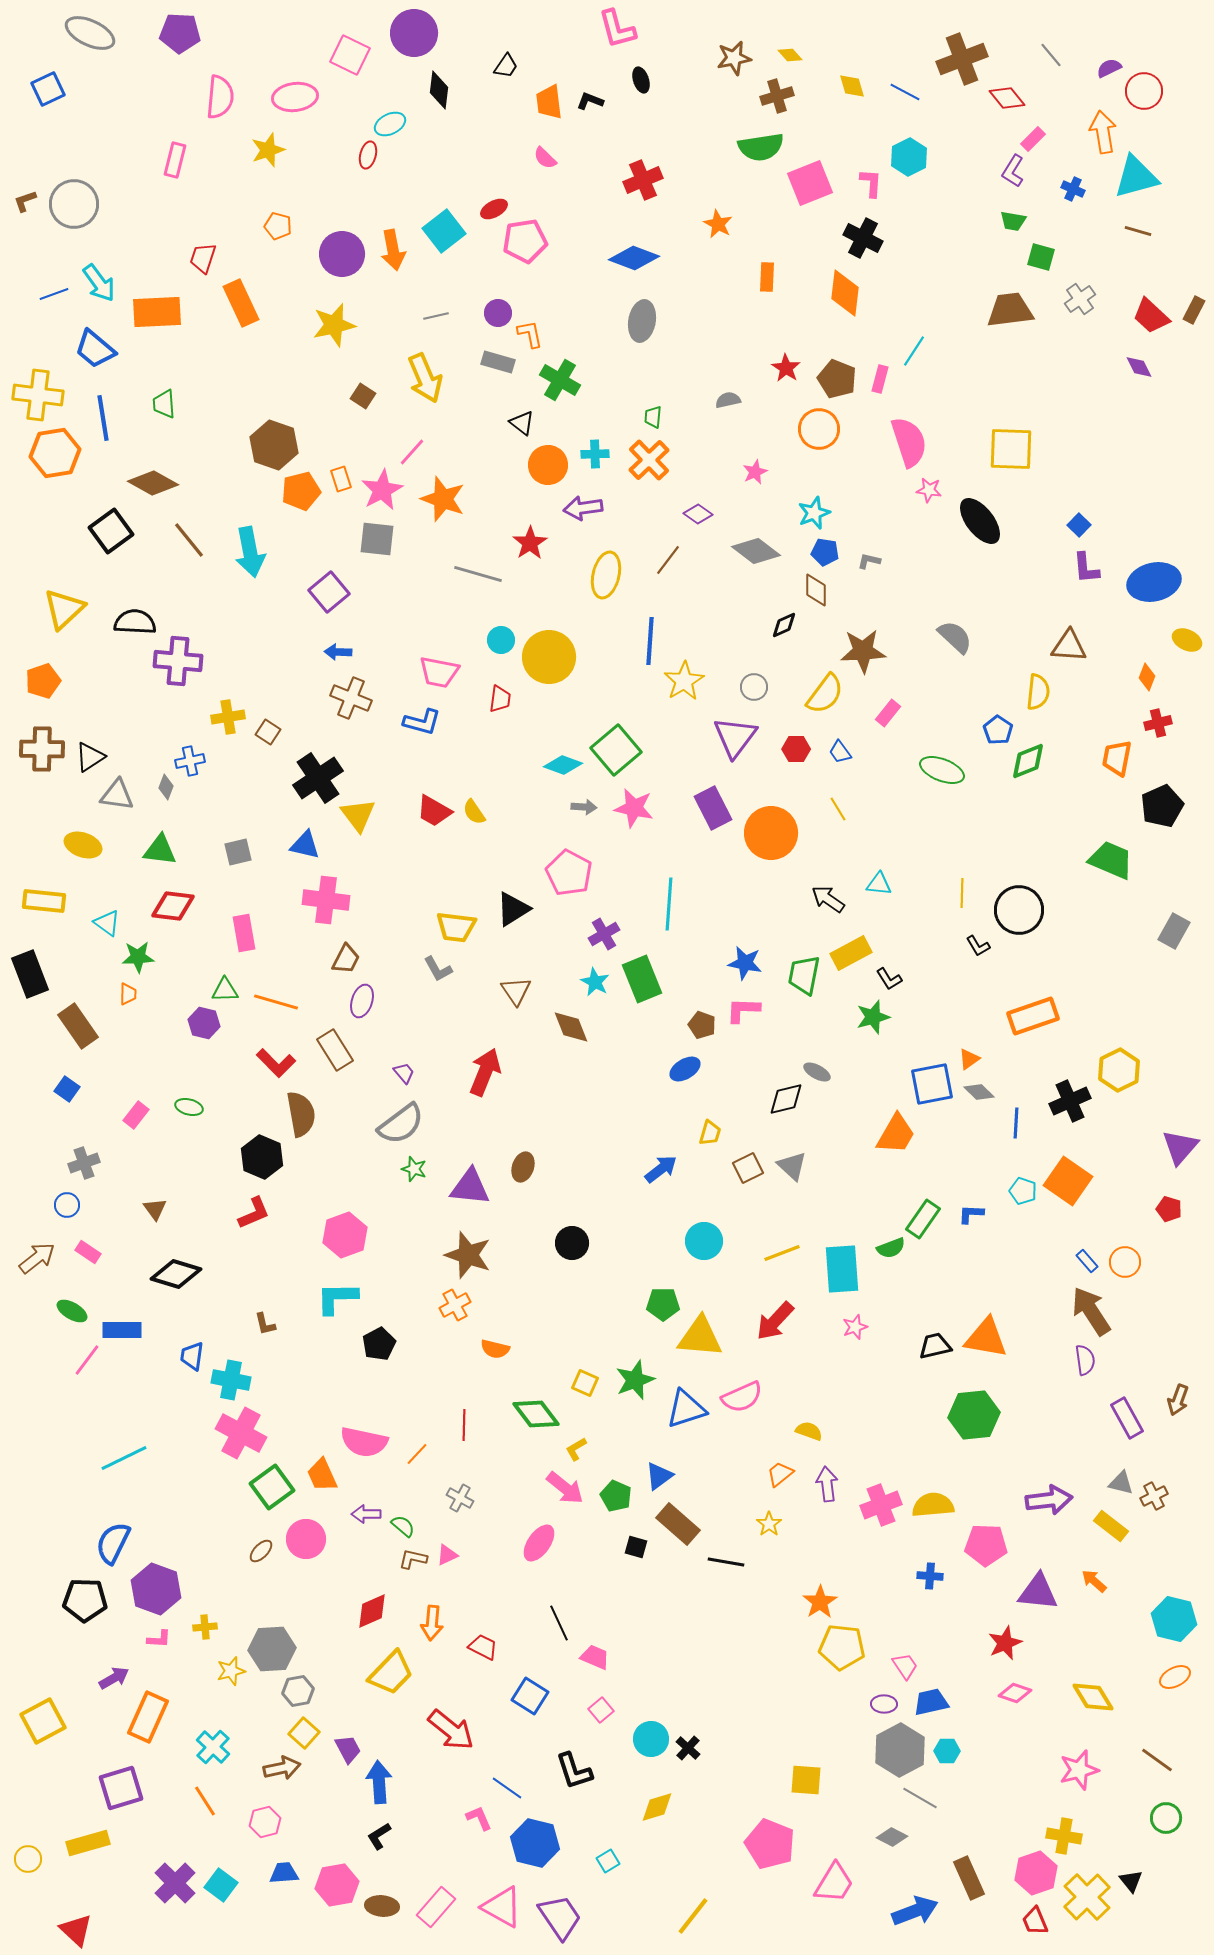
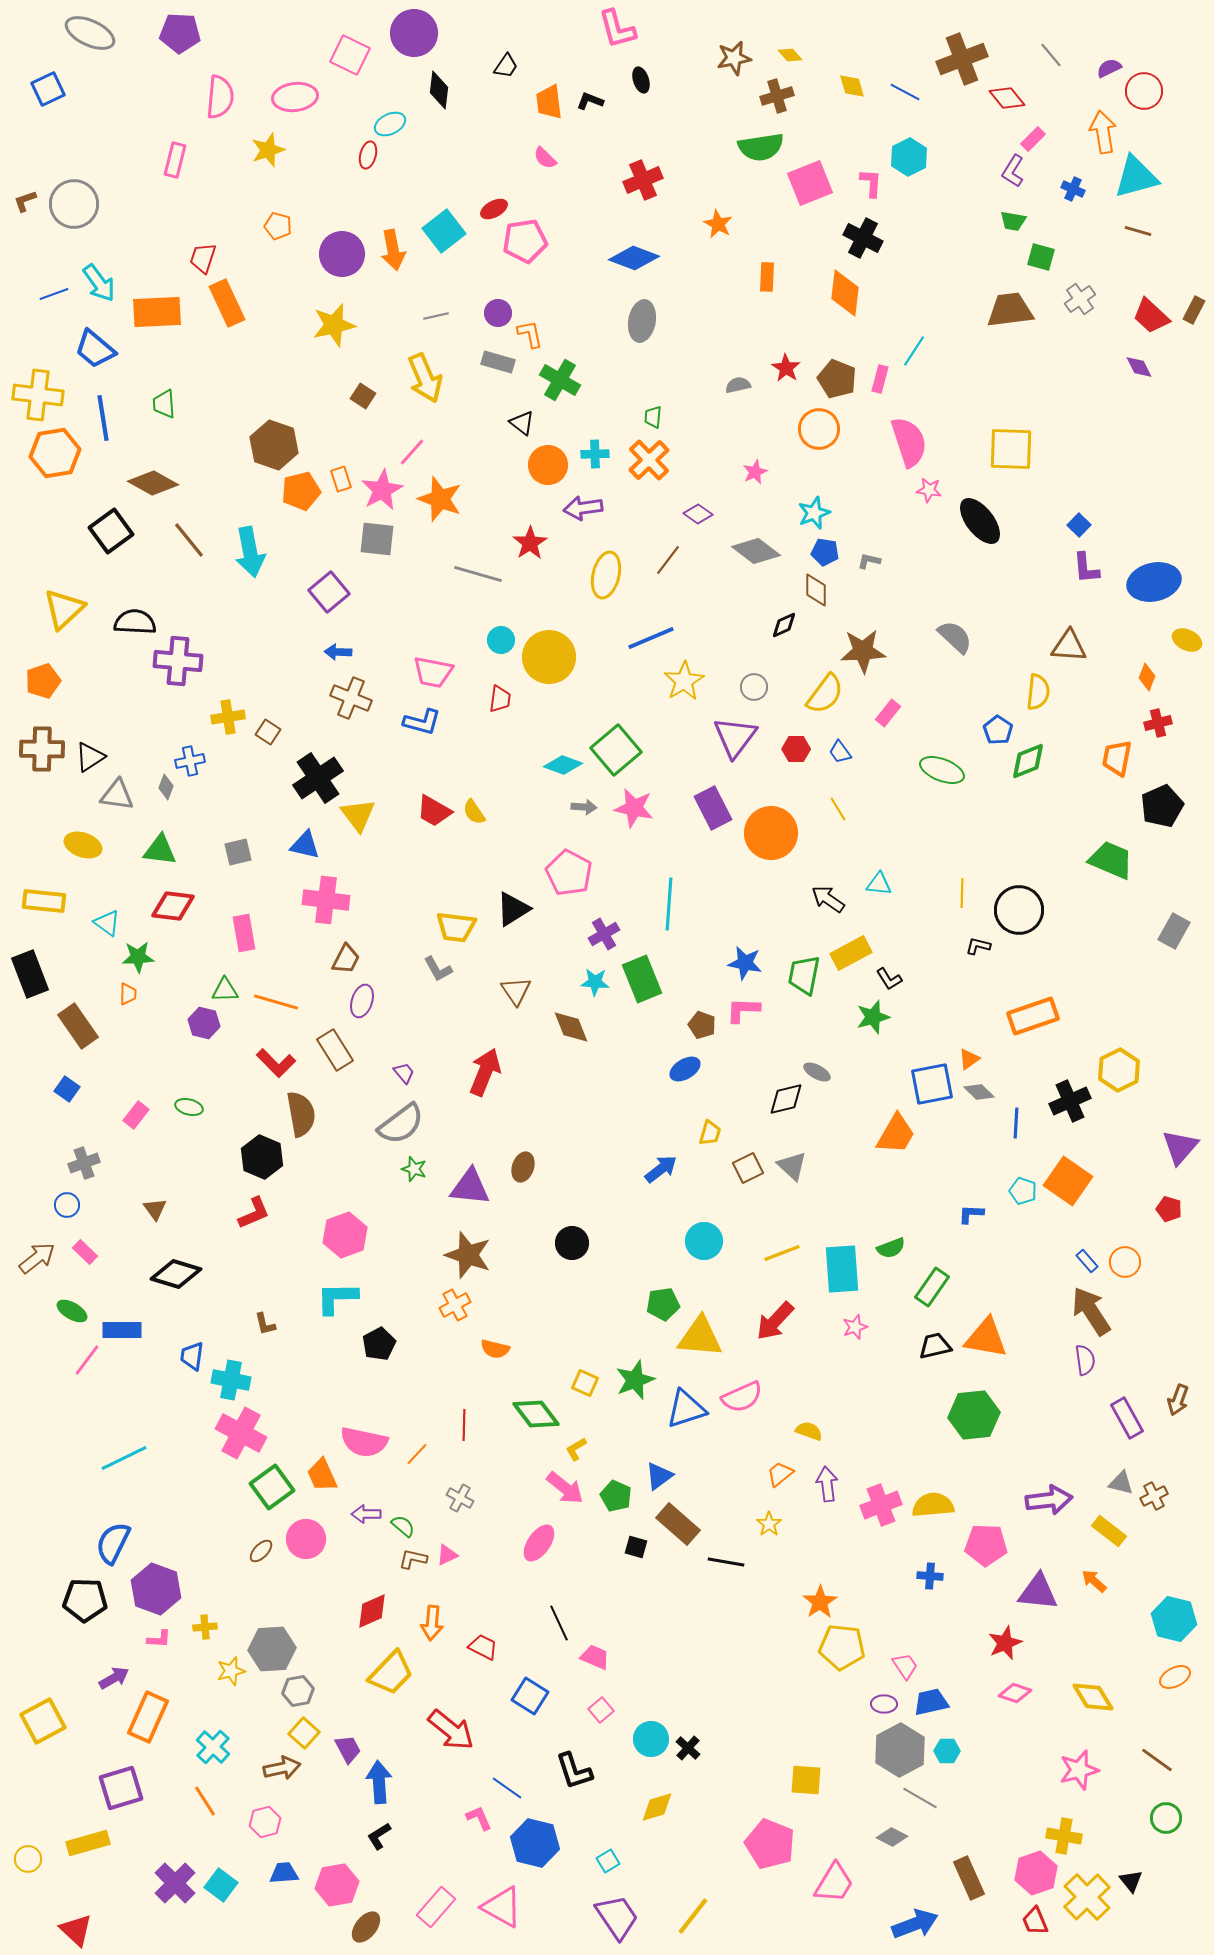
orange rectangle at (241, 303): moved 14 px left
gray semicircle at (728, 400): moved 10 px right, 15 px up
orange star at (443, 499): moved 3 px left
blue line at (650, 641): moved 1 px right, 3 px up; rotated 63 degrees clockwise
pink trapezoid at (439, 672): moved 6 px left
black L-shape at (978, 946): rotated 135 degrees clockwise
cyan star at (595, 982): rotated 24 degrees counterclockwise
green rectangle at (923, 1219): moved 9 px right, 68 px down
pink rectangle at (88, 1252): moved 3 px left; rotated 10 degrees clockwise
green pentagon at (663, 1304): rotated 8 degrees counterclockwise
yellow rectangle at (1111, 1526): moved 2 px left, 5 px down
brown ellipse at (382, 1906): moved 16 px left, 21 px down; rotated 56 degrees counterclockwise
blue arrow at (915, 1911): moved 13 px down
purple trapezoid at (560, 1917): moved 57 px right
